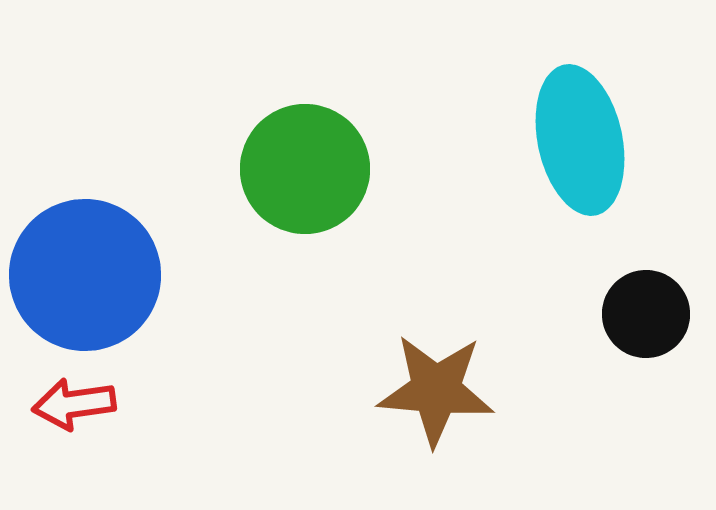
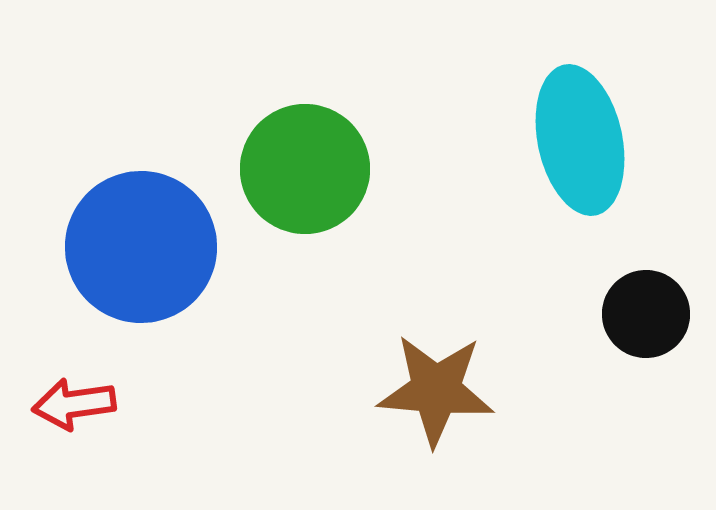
blue circle: moved 56 px right, 28 px up
